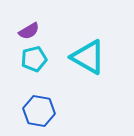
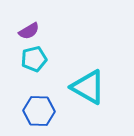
cyan triangle: moved 30 px down
blue hexagon: rotated 8 degrees counterclockwise
